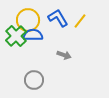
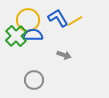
yellow line: moved 5 px left; rotated 21 degrees clockwise
